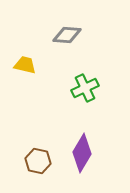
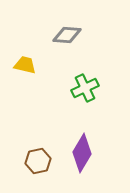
brown hexagon: rotated 25 degrees counterclockwise
